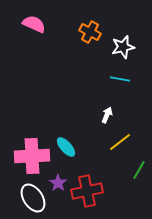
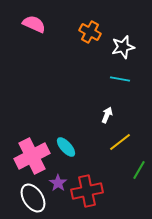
pink cross: rotated 24 degrees counterclockwise
